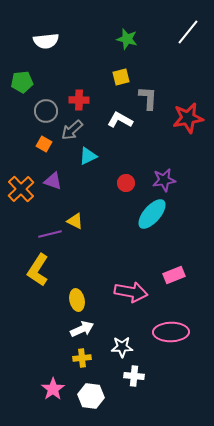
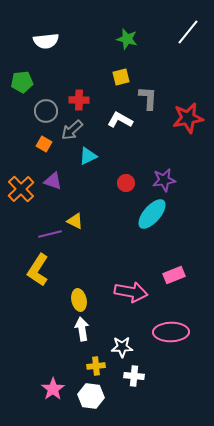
yellow ellipse: moved 2 px right
white arrow: rotated 75 degrees counterclockwise
yellow cross: moved 14 px right, 8 px down
